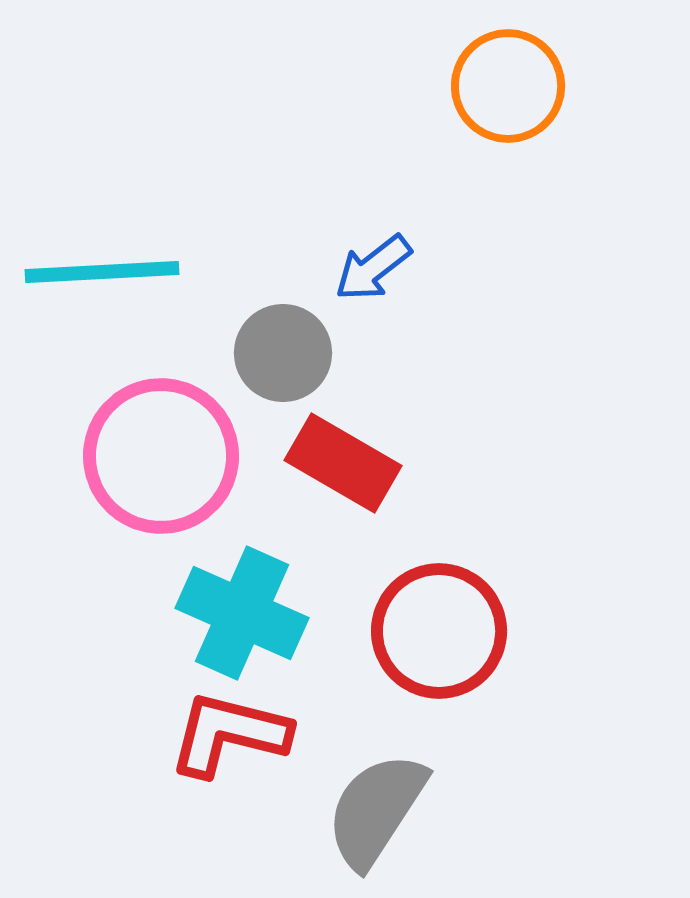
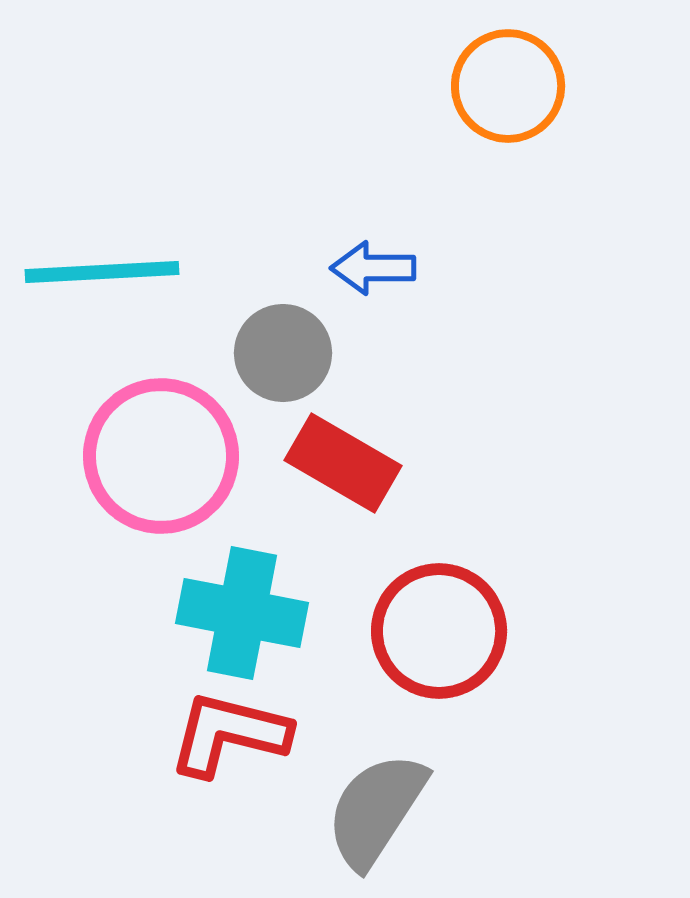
blue arrow: rotated 38 degrees clockwise
cyan cross: rotated 13 degrees counterclockwise
